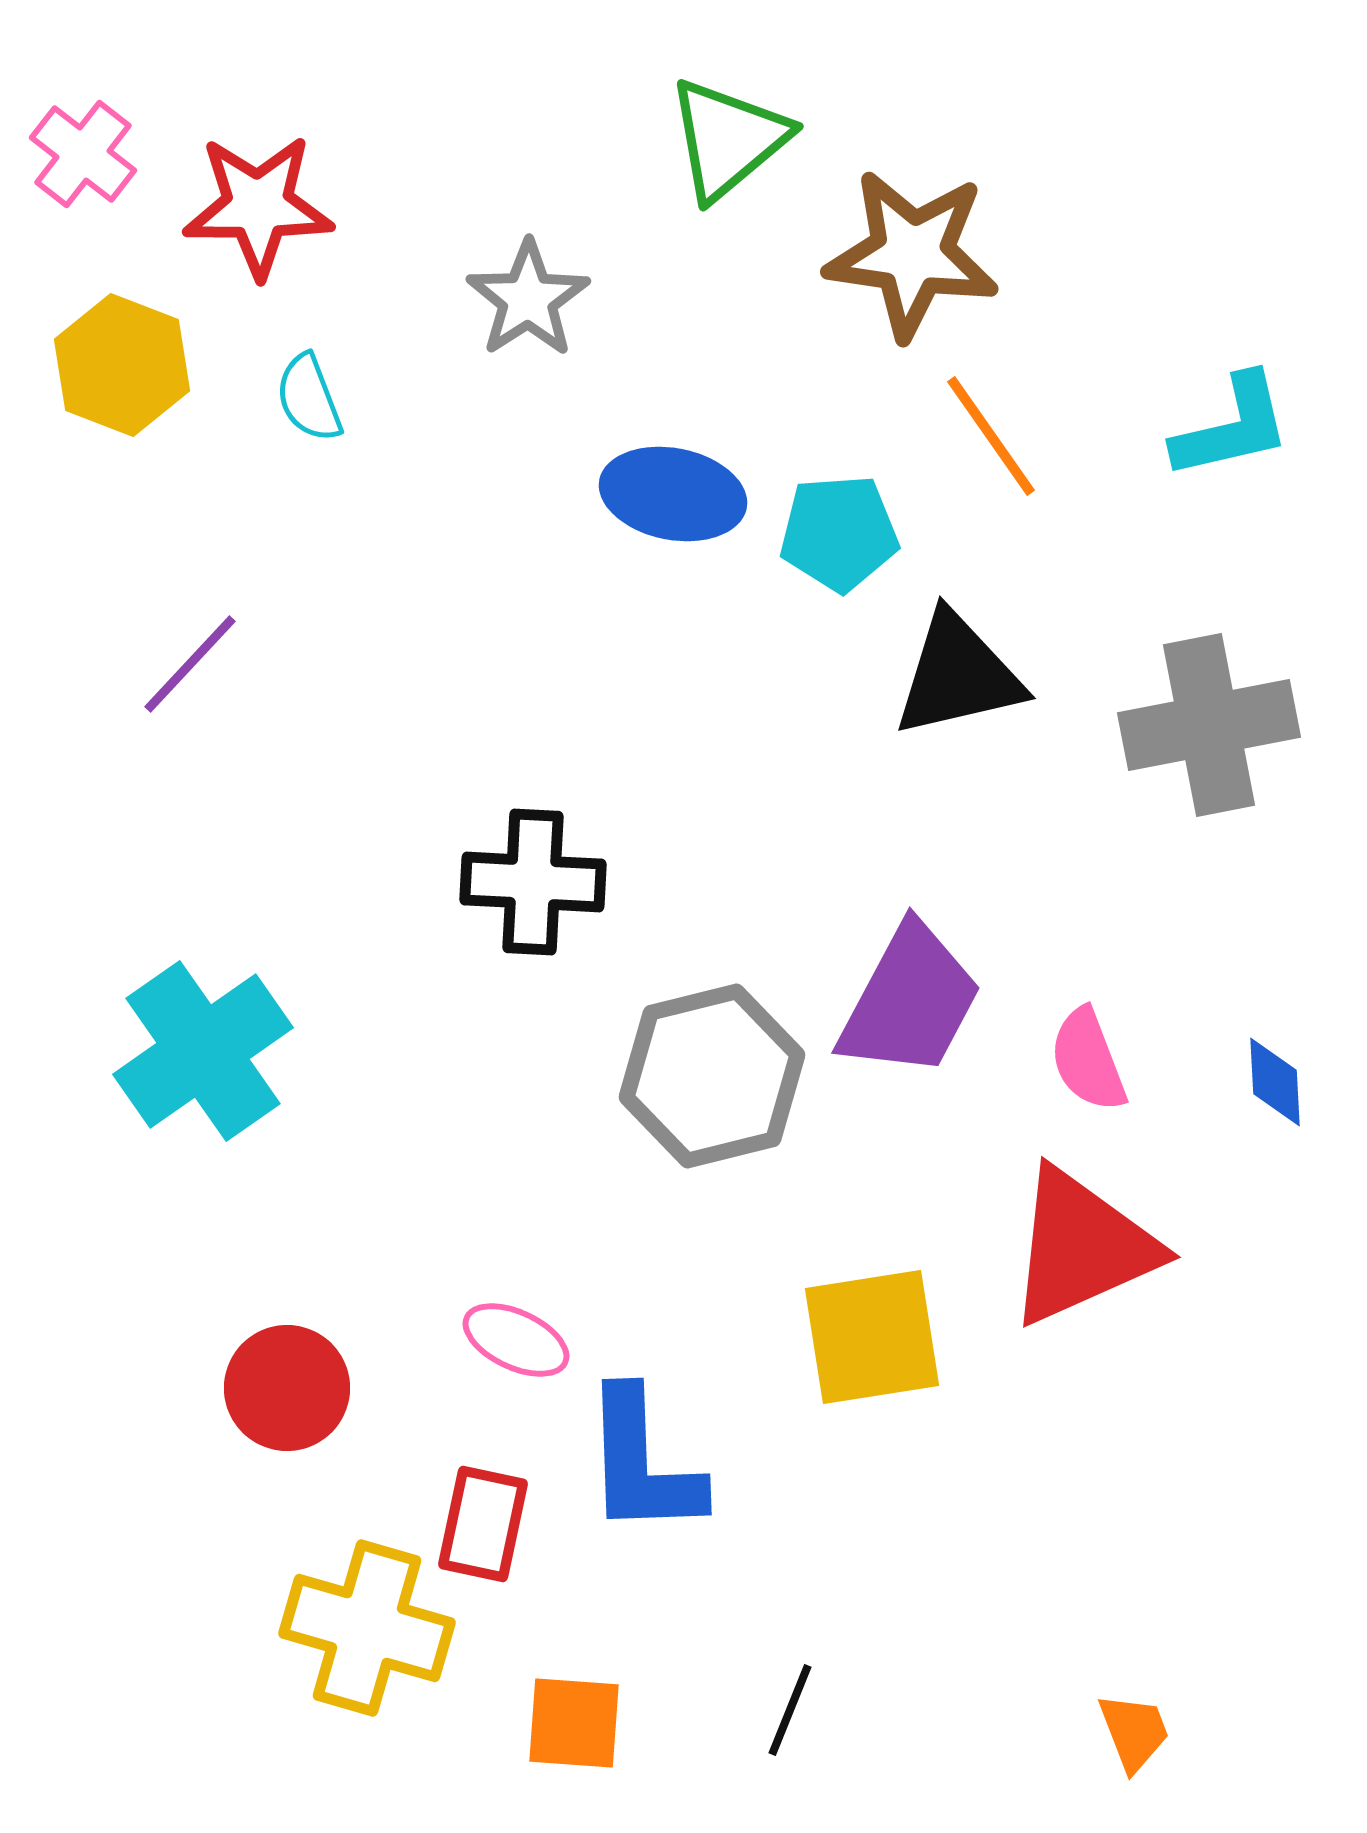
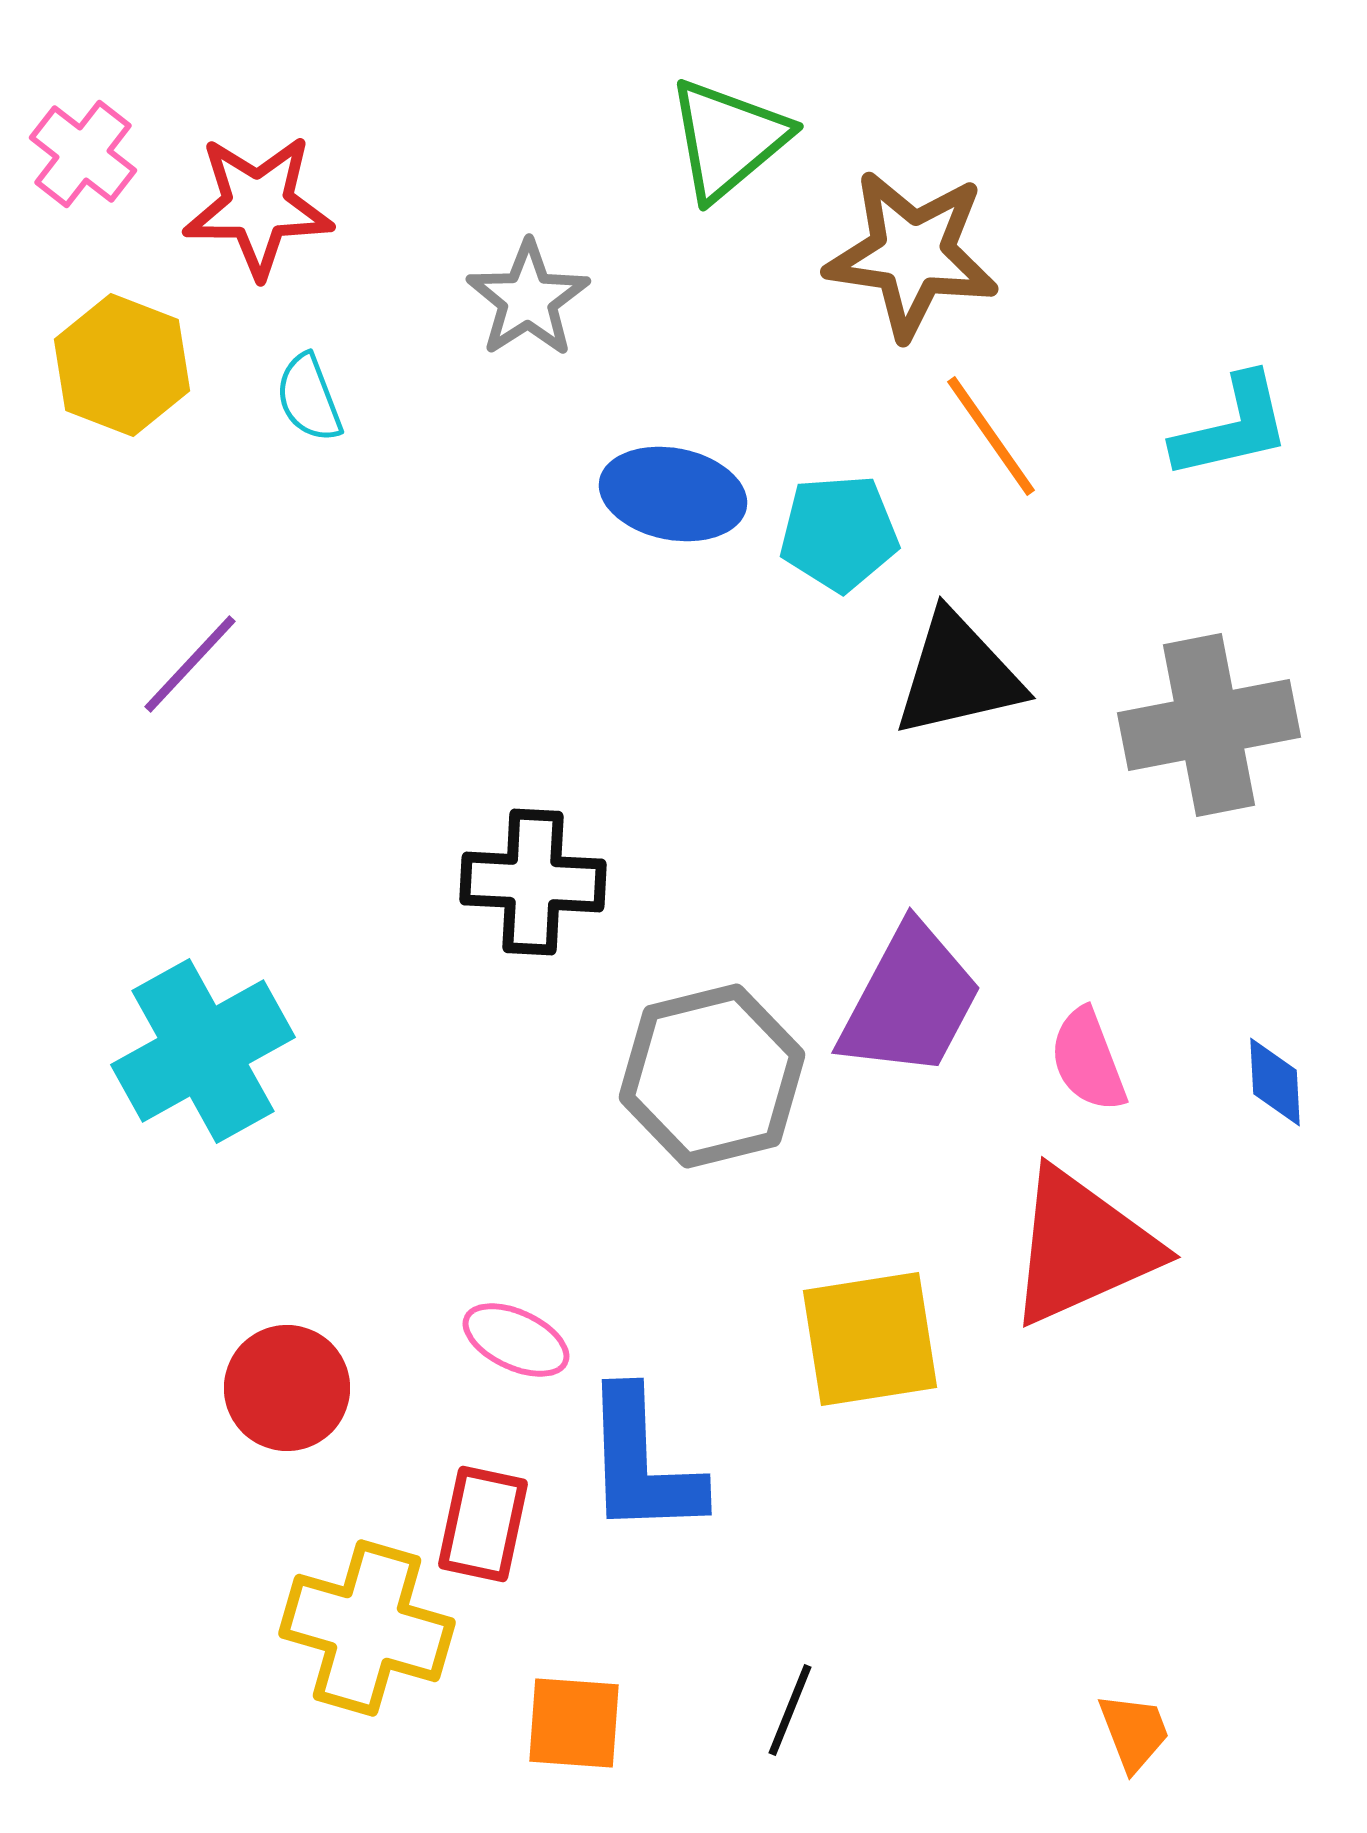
cyan cross: rotated 6 degrees clockwise
yellow square: moved 2 px left, 2 px down
